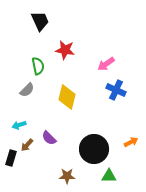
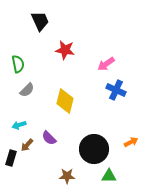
green semicircle: moved 20 px left, 2 px up
yellow diamond: moved 2 px left, 4 px down
